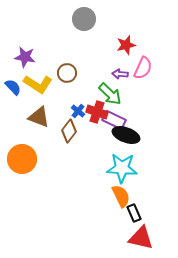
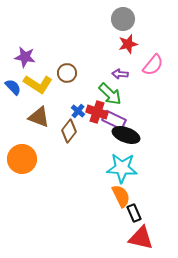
gray circle: moved 39 px right
red star: moved 2 px right, 1 px up
pink semicircle: moved 10 px right, 3 px up; rotated 15 degrees clockwise
